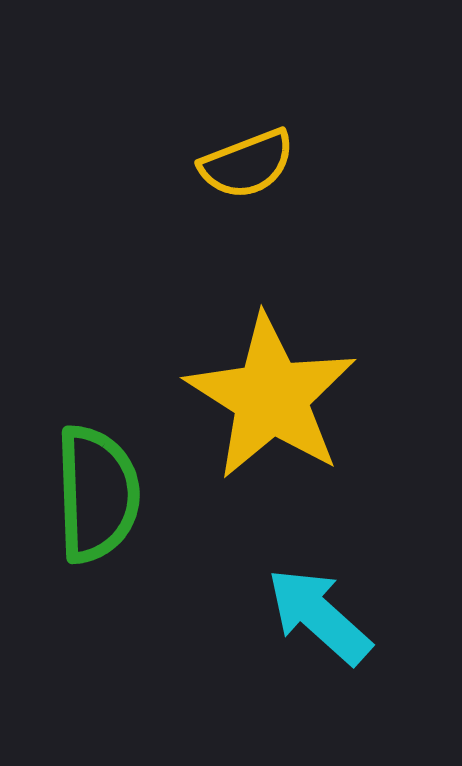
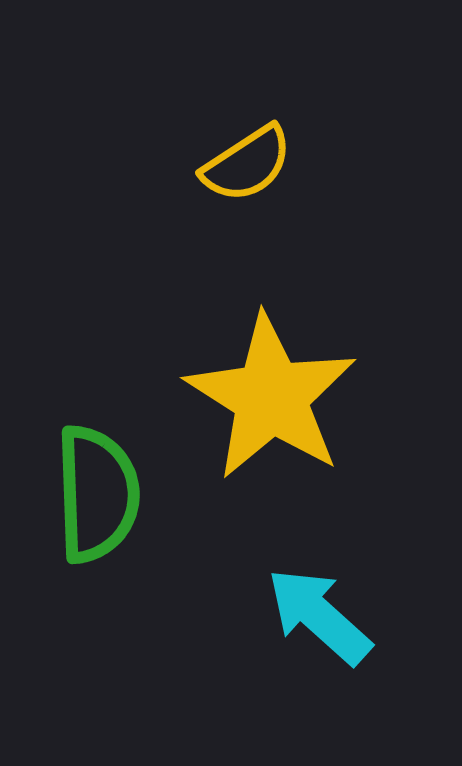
yellow semicircle: rotated 12 degrees counterclockwise
